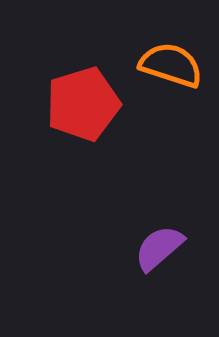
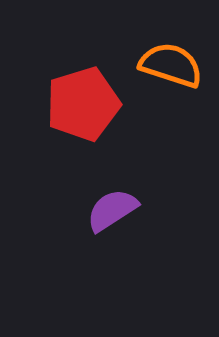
purple semicircle: moved 47 px left, 38 px up; rotated 8 degrees clockwise
